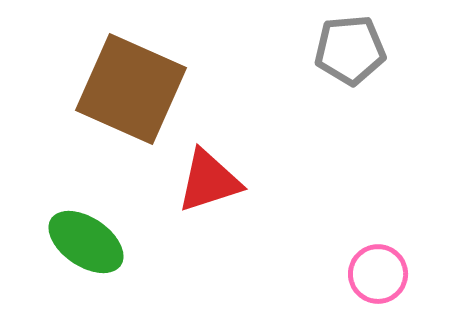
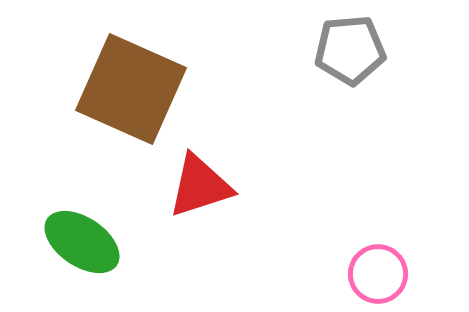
red triangle: moved 9 px left, 5 px down
green ellipse: moved 4 px left
